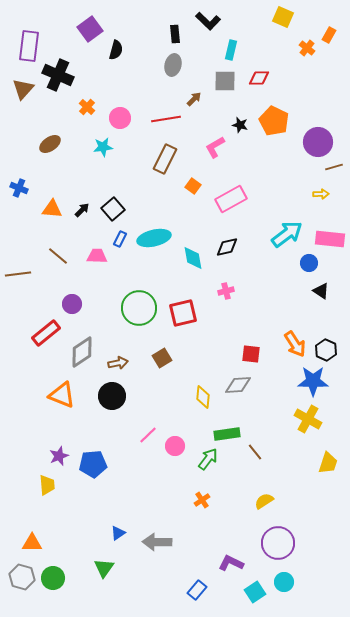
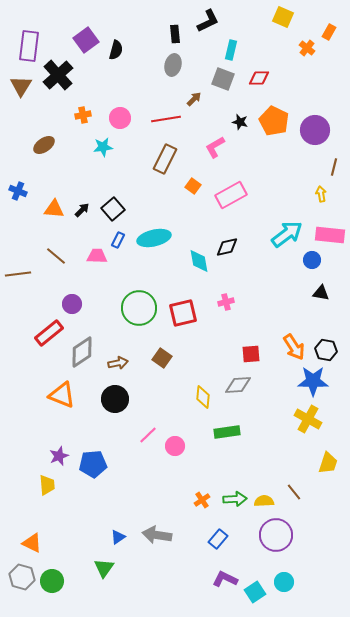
black L-shape at (208, 21): rotated 70 degrees counterclockwise
purple square at (90, 29): moved 4 px left, 11 px down
orange rectangle at (329, 35): moved 3 px up
black cross at (58, 75): rotated 24 degrees clockwise
gray square at (225, 81): moved 2 px left, 2 px up; rotated 20 degrees clockwise
brown triangle at (23, 89): moved 2 px left, 3 px up; rotated 10 degrees counterclockwise
orange cross at (87, 107): moved 4 px left, 8 px down; rotated 35 degrees clockwise
black star at (240, 125): moved 3 px up
purple circle at (318, 142): moved 3 px left, 12 px up
brown ellipse at (50, 144): moved 6 px left, 1 px down
brown line at (334, 167): rotated 60 degrees counterclockwise
blue cross at (19, 188): moved 1 px left, 3 px down
yellow arrow at (321, 194): rotated 98 degrees counterclockwise
pink rectangle at (231, 199): moved 4 px up
orange triangle at (52, 209): moved 2 px right
blue rectangle at (120, 239): moved 2 px left, 1 px down
pink rectangle at (330, 239): moved 4 px up
brown line at (58, 256): moved 2 px left
cyan diamond at (193, 258): moved 6 px right, 3 px down
blue circle at (309, 263): moved 3 px right, 3 px up
pink cross at (226, 291): moved 11 px down
black triangle at (321, 291): moved 2 px down; rotated 24 degrees counterclockwise
red rectangle at (46, 333): moved 3 px right
orange arrow at (295, 344): moved 1 px left, 3 px down
black hexagon at (326, 350): rotated 15 degrees counterclockwise
red square at (251, 354): rotated 12 degrees counterclockwise
brown square at (162, 358): rotated 24 degrees counterclockwise
black circle at (112, 396): moved 3 px right, 3 px down
green rectangle at (227, 434): moved 2 px up
brown line at (255, 452): moved 39 px right, 40 px down
green arrow at (208, 459): moved 27 px right, 40 px down; rotated 50 degrees clockwise
yellow semicircle at (264, 501): rotated 30 degrees clockwise
blue triangle at (118, 533): moved 4 px down
gray arrow at (157, 542): moved 7 px up; rotated 8 degrees clockwise
orange triangle at (32, 543): rotated 25 degrees clockwise
purple circle at (278, 543): moved 2 px left, 8 px up
purple L-shape at (231, 563): moved 6 px left, 16 px down
green circle at (53, 578): moved 1 px left, 3 px down
blue rectangle at (197, 590): moved 21 px right, 51 px up
